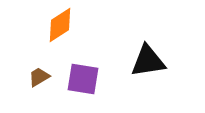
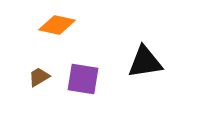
orange diamond: moved 3 px left; rotated 45 degrees clockwise
black triangle: moved 3 px left, 1 px down
